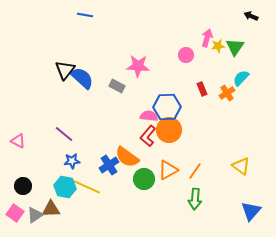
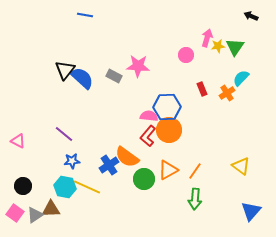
gray rectangle: moved 3 px left, 10 px up
